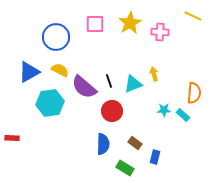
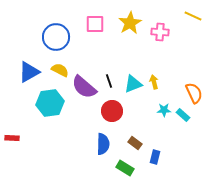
yellow arrow: moved 8 px down
orange semicircle: rotated 30 degrees counterclockwise
